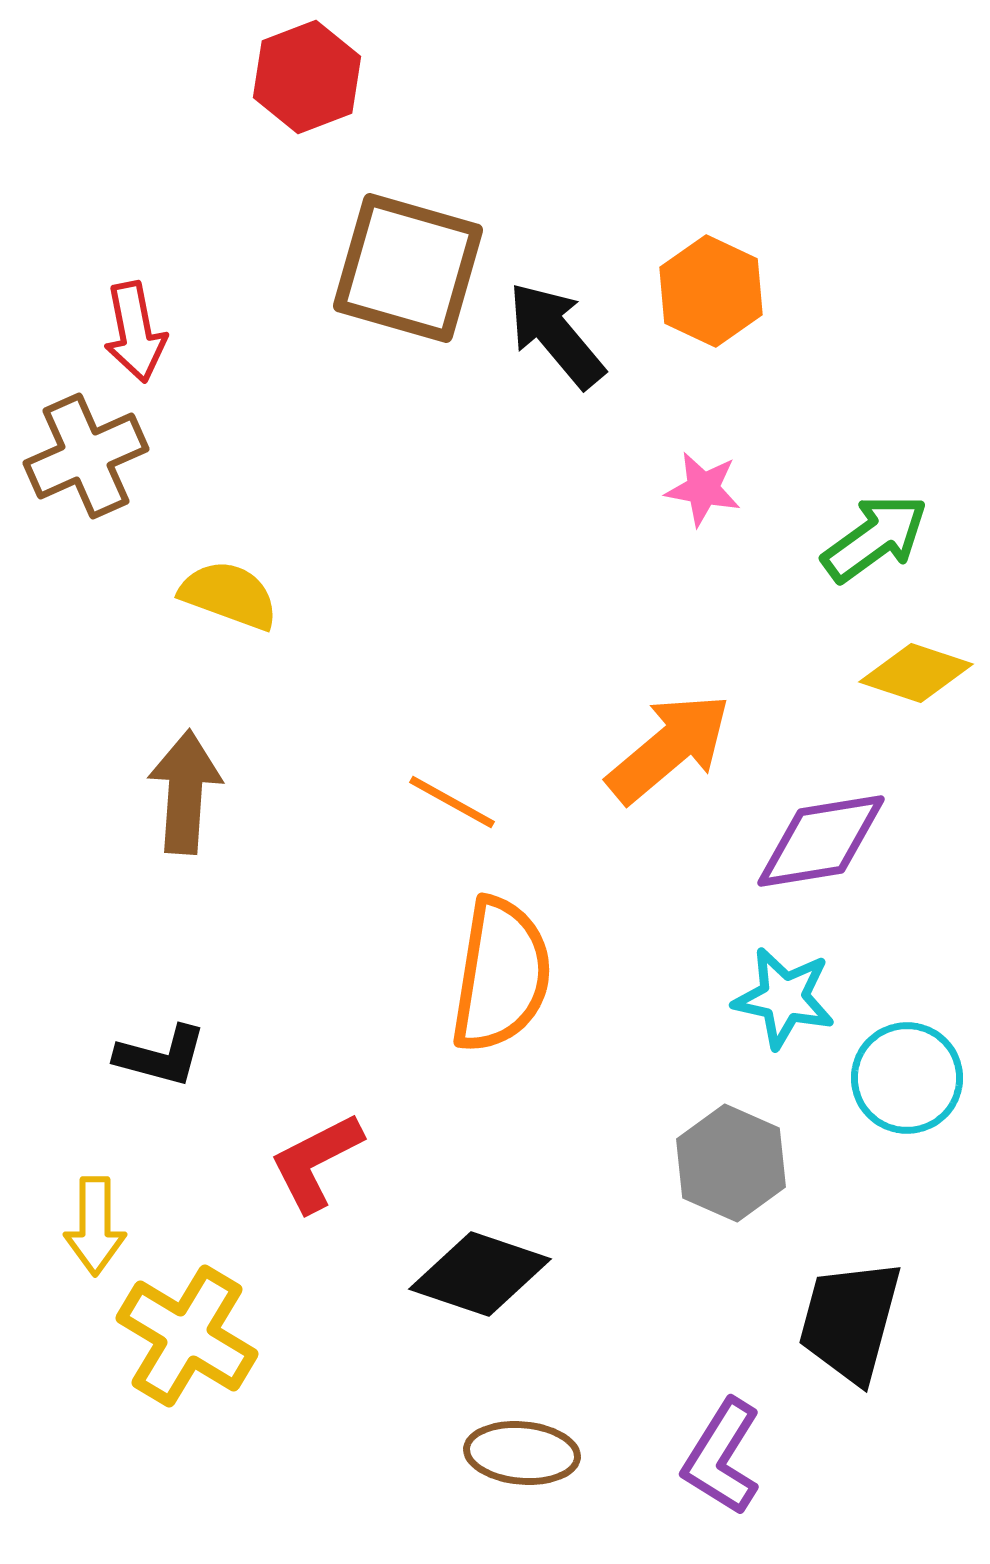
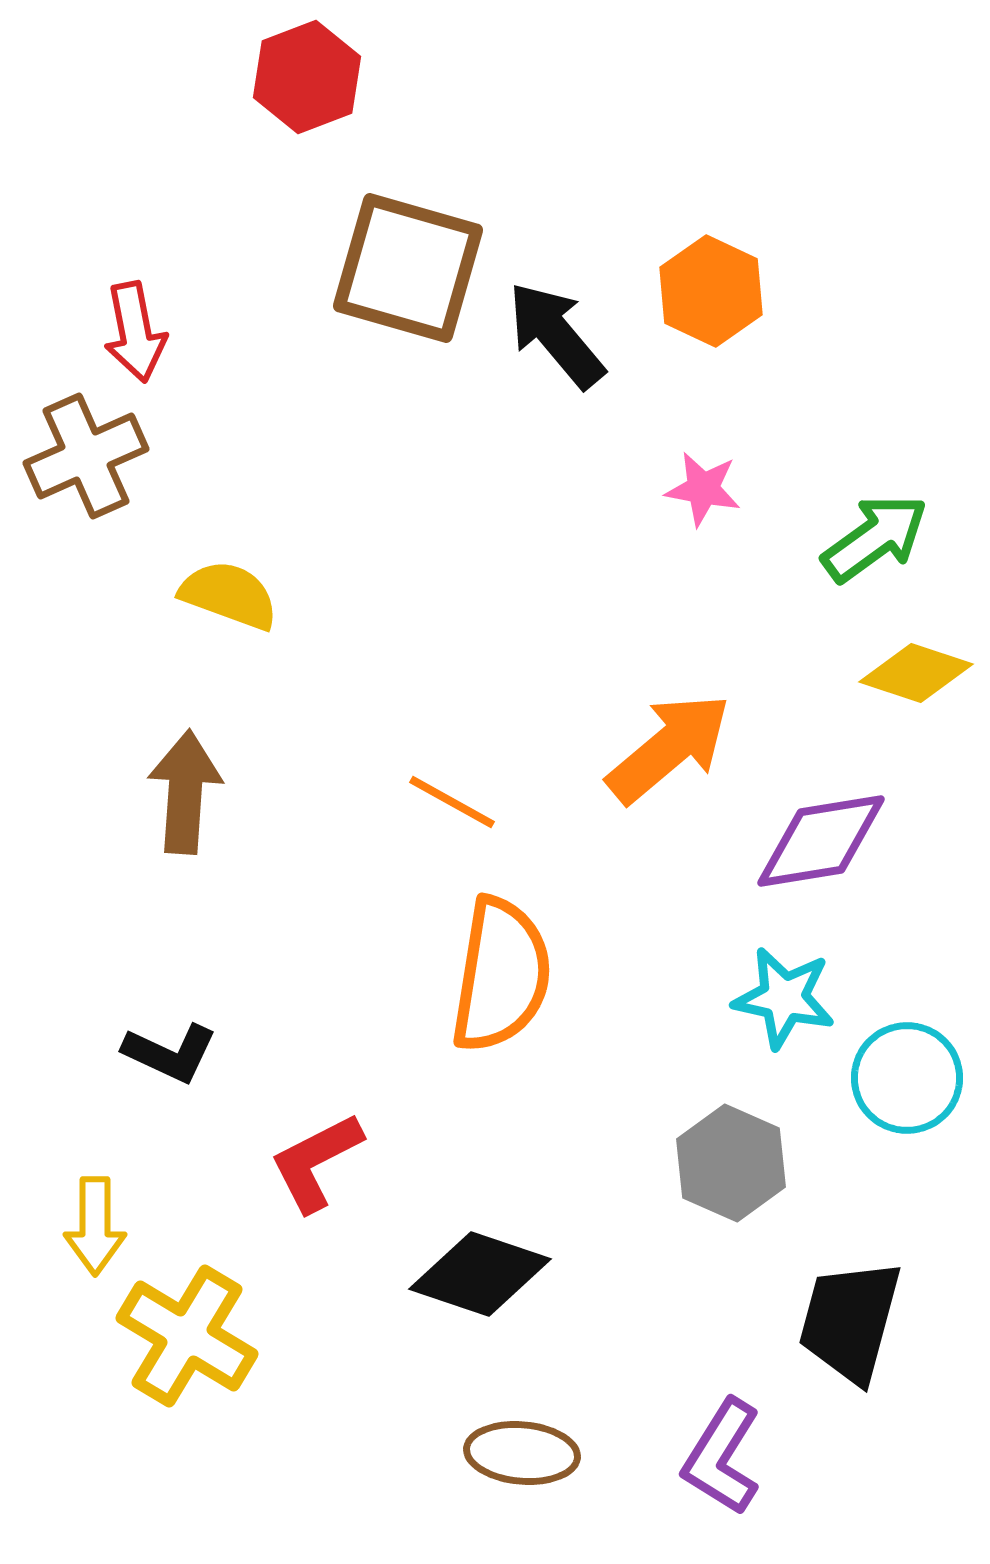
black L-shape: moved 9 px right, 3 px up; rotated 10 degrees clockwise
